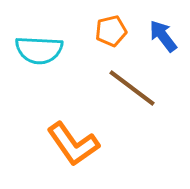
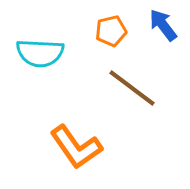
blue arrow: moved 11 px up
cyan semicircle: moved 1 px right, 3 px down
orange L-shape: moved 3 px right, 3 px down
